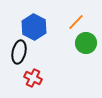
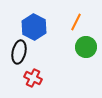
orange line: rotated 18 degrees counterclockwise
green circle: moved 4 px down
